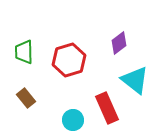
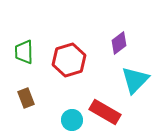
cyan triangle: rotated 36 degrees clockwise
brown rectangle: rotated 18 degrees clockwise
red rectangle: moved 2 px left, 4 px down; rotated 36 degrees counterclockwise
cyan circle: moved 1 px left
